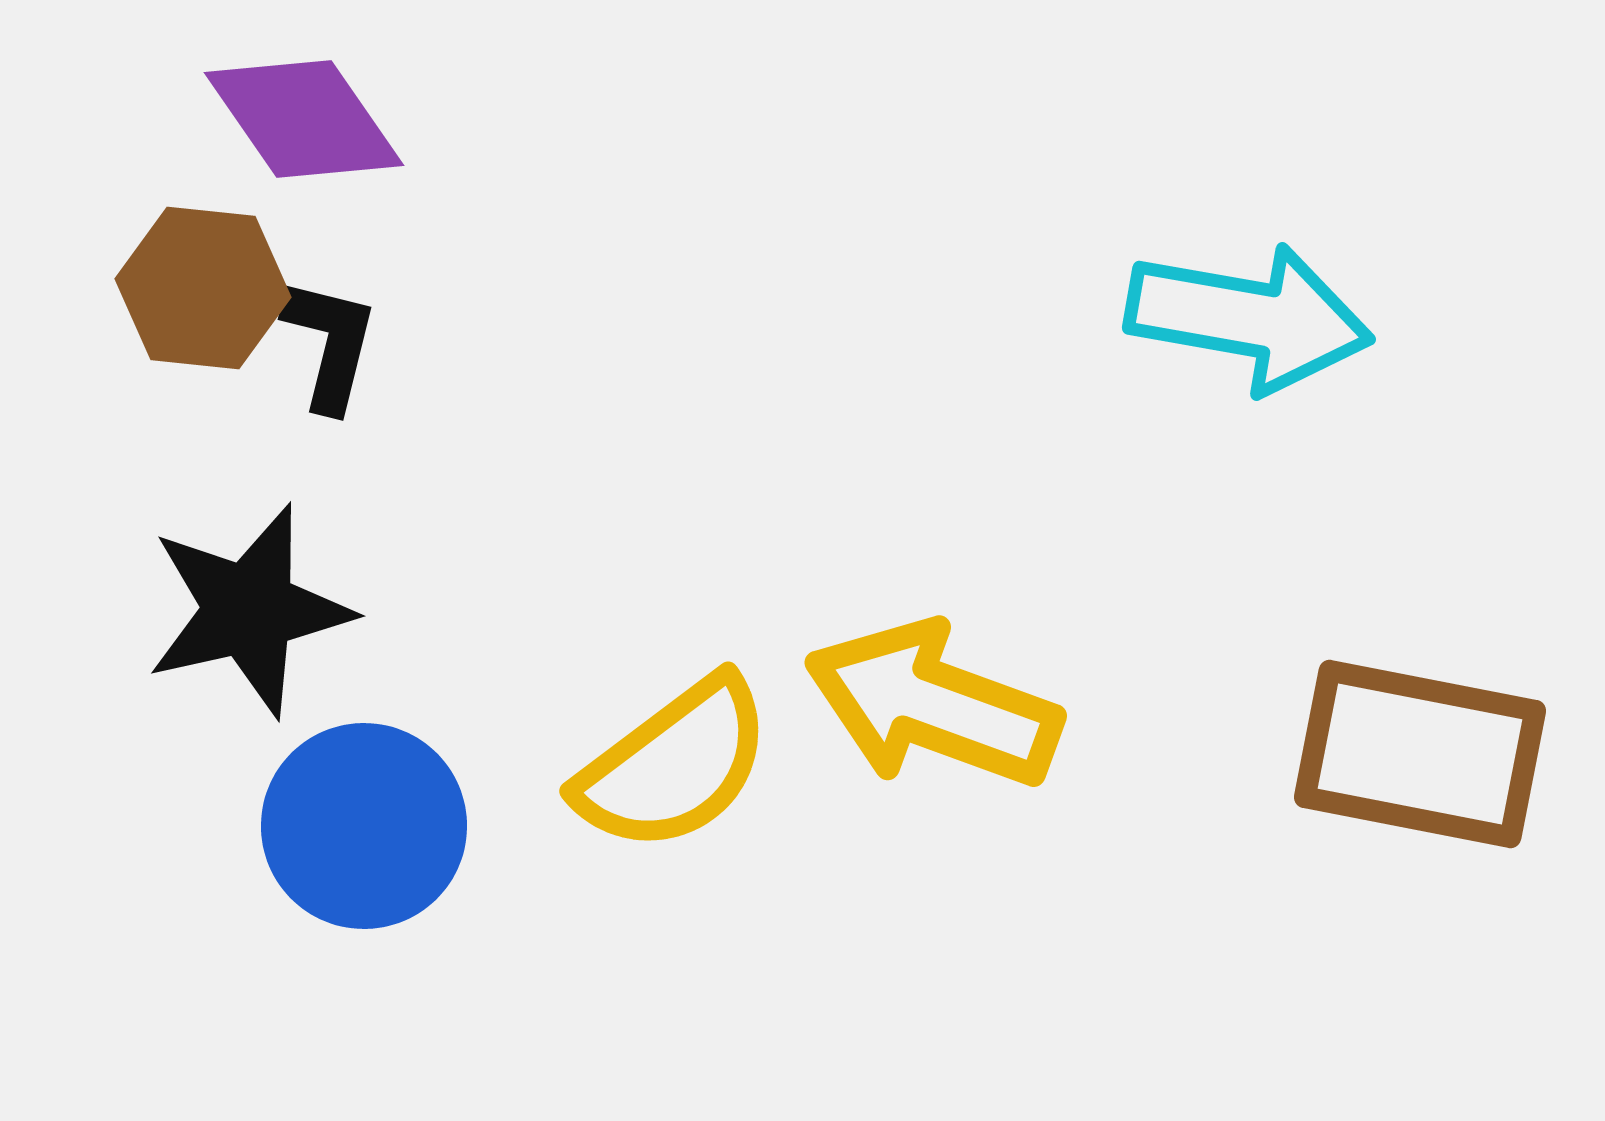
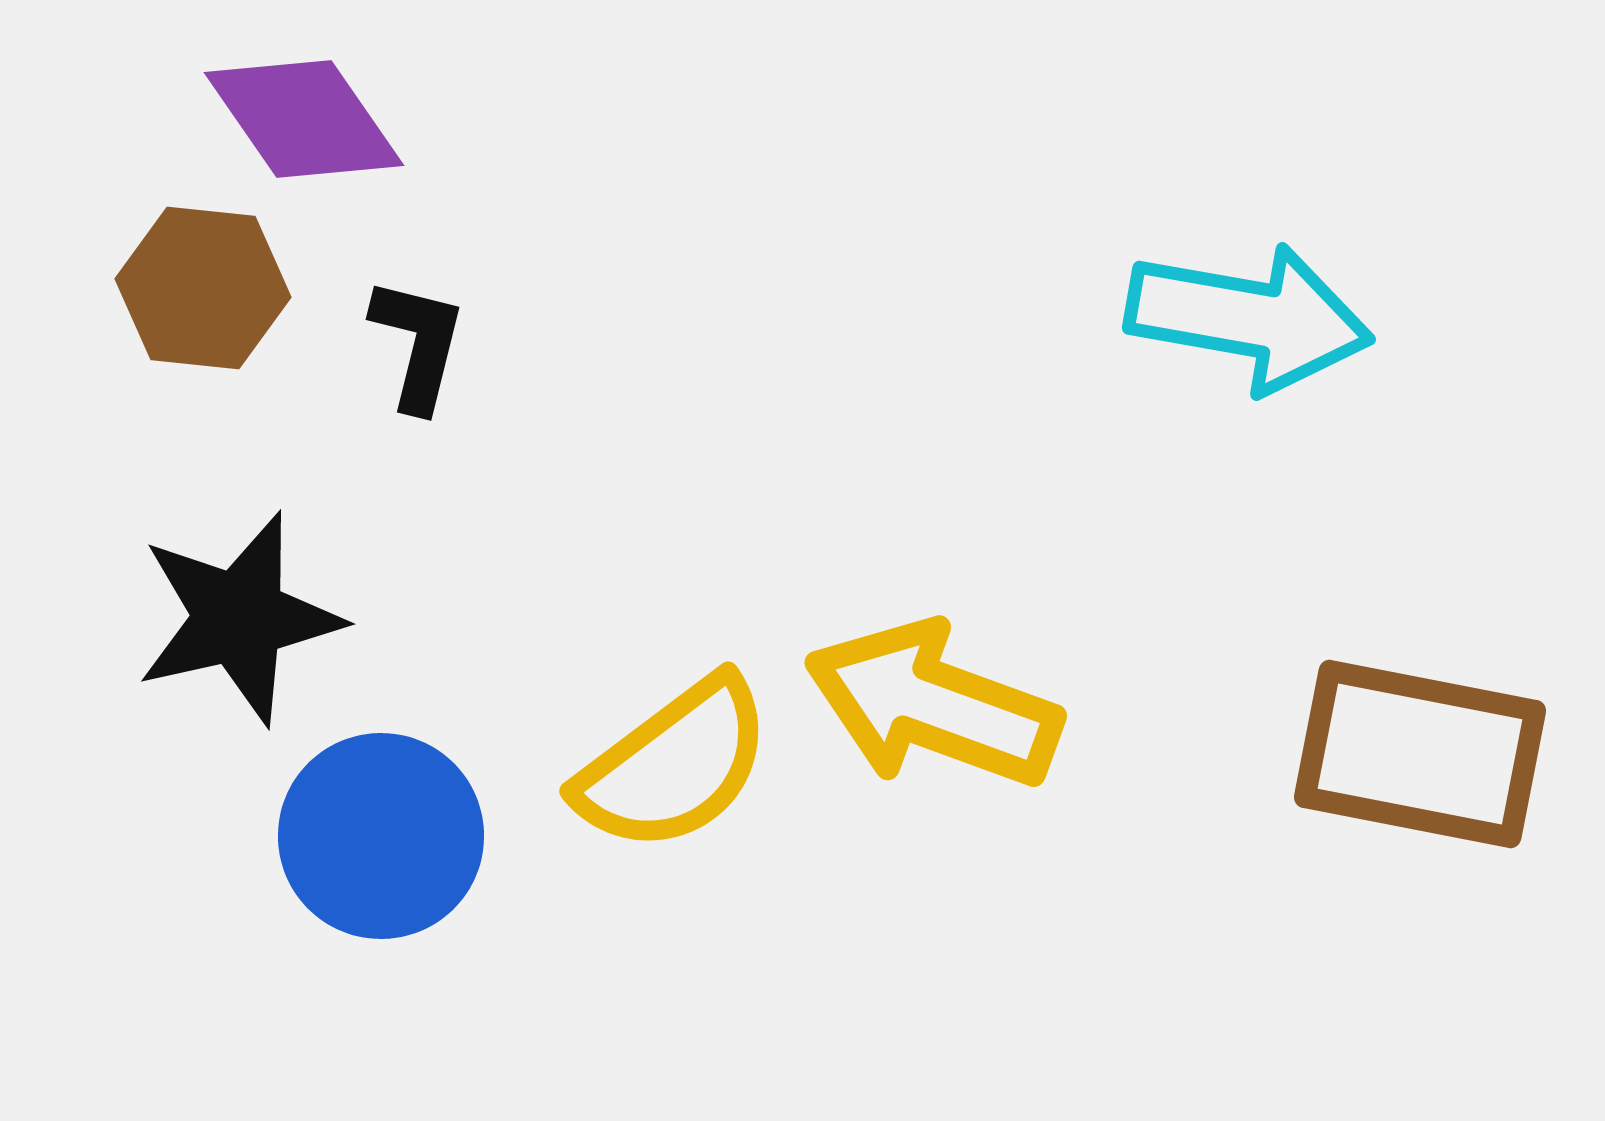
black L-shape: moved 88 px right
black star: moved 10 px left, 8 px down
blue circle: moved 17 px right, 10 px down
